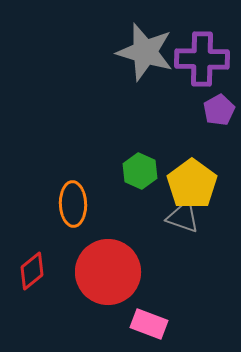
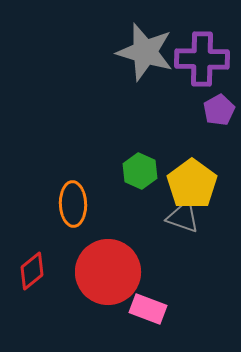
pink rectangle: moved 1 px left, 15 px up
